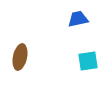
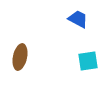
blue trapezoid: rotated 40 degrees clockwise
